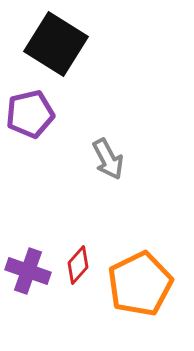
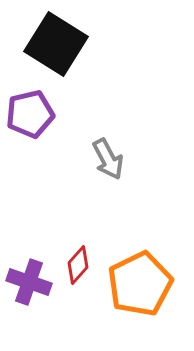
purple cross: moved 1 px right, 11 px down
